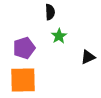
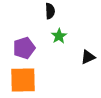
black semicircle: moved 1 px up
